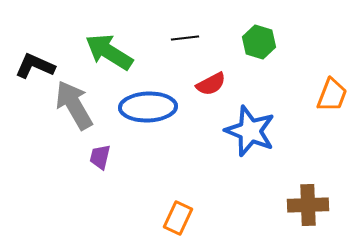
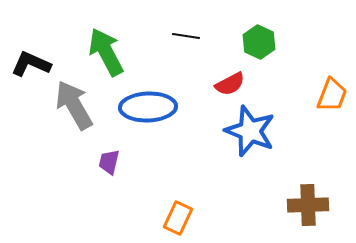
black line: moved 1 px right, 2 px up; rotated 16 degrees clockwise
green hexagon: rotated 8 degrees clockwise
green arrow: moved 3 px left; rotated 30 degrees clockwise
black L-shape: moved 4 px left, 2 px up
red semicircle: moved 19 px right
purple trapezoid: moved 9 px right, 5 px down
